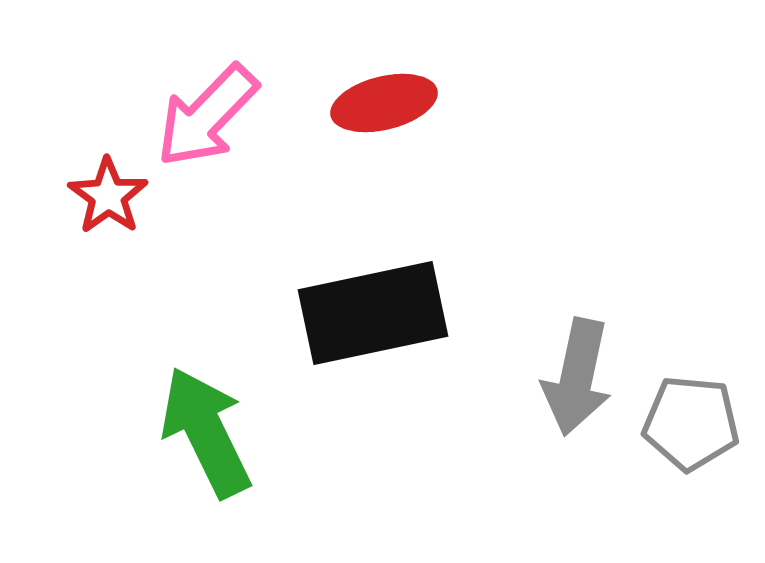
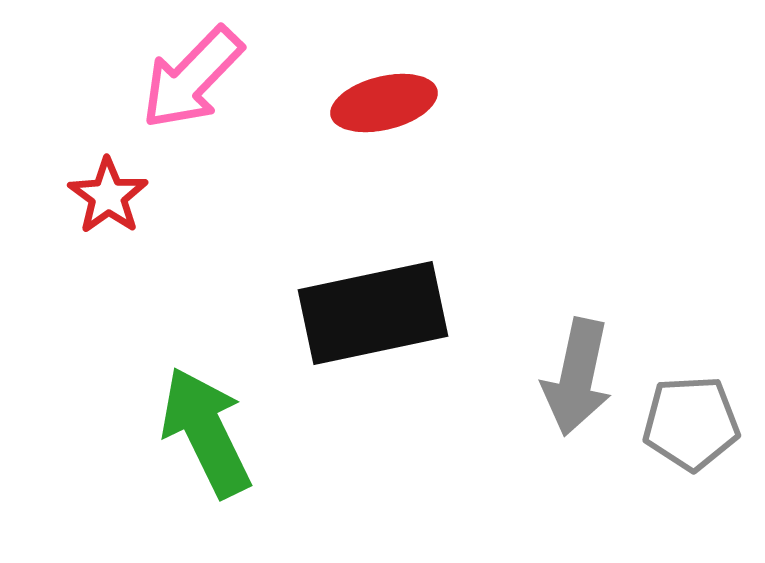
pink arrow: moved 15 px left, 38 px up
gray pentagon: rotated 8 degrees counterclockwise
